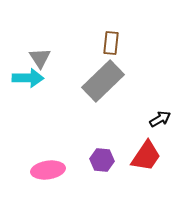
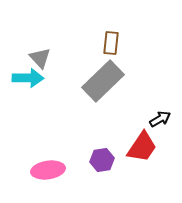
gray triangle: rotated 10 degrees counterclockwise
red trapezoid: moved 4 px left, 9 px up
purple hexagon: rotated 15 degrees counterclockwise
